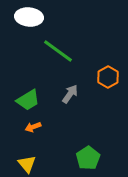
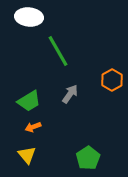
green line: rotated 24 degrees clockwise
orange hexagon: moved 4 px right, 3 px down
green trapezoid: moved 1 px right, 1 px down
yellow triangle: moved 9 px up
